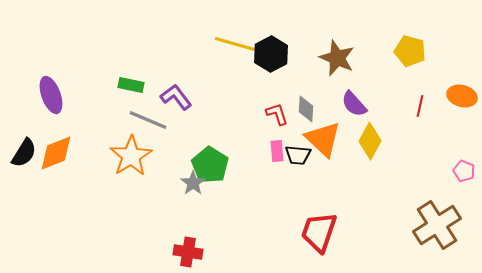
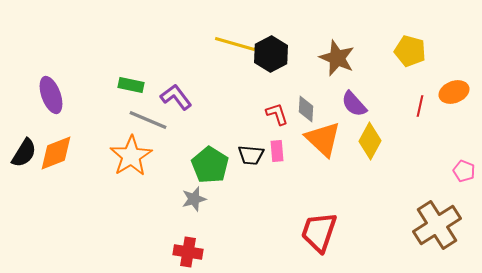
orange ellipse: moved 8 px left, 4 px up; rotated 36 degrees counterclockwise
black trapezoid: moved 47 px left
gray star: moved 1 px right, 16 px down; rotated 20 degrees clockwise
